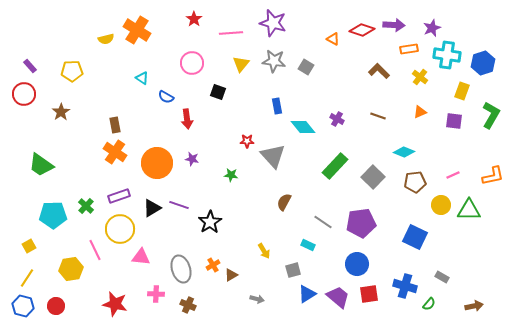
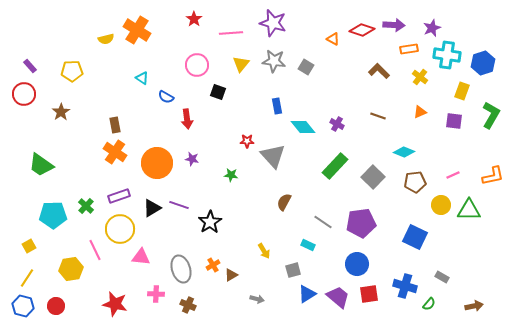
pink circle at (192, 63): moved 5 px right, 2 px down
purple cross at (337, 119): moved 5 px down
